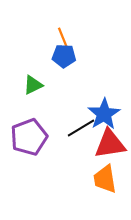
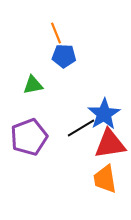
orange line: moved 7 px left, 5 px up
green triangle: rotated 15 degrees clockwise
